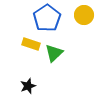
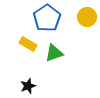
yellow circle: moved 3 px right, 2 px down
yellow rectangle: moved 3 px left; rotated 12 degrees clockwise
green triangle: rotated 24 degrees clockwise
